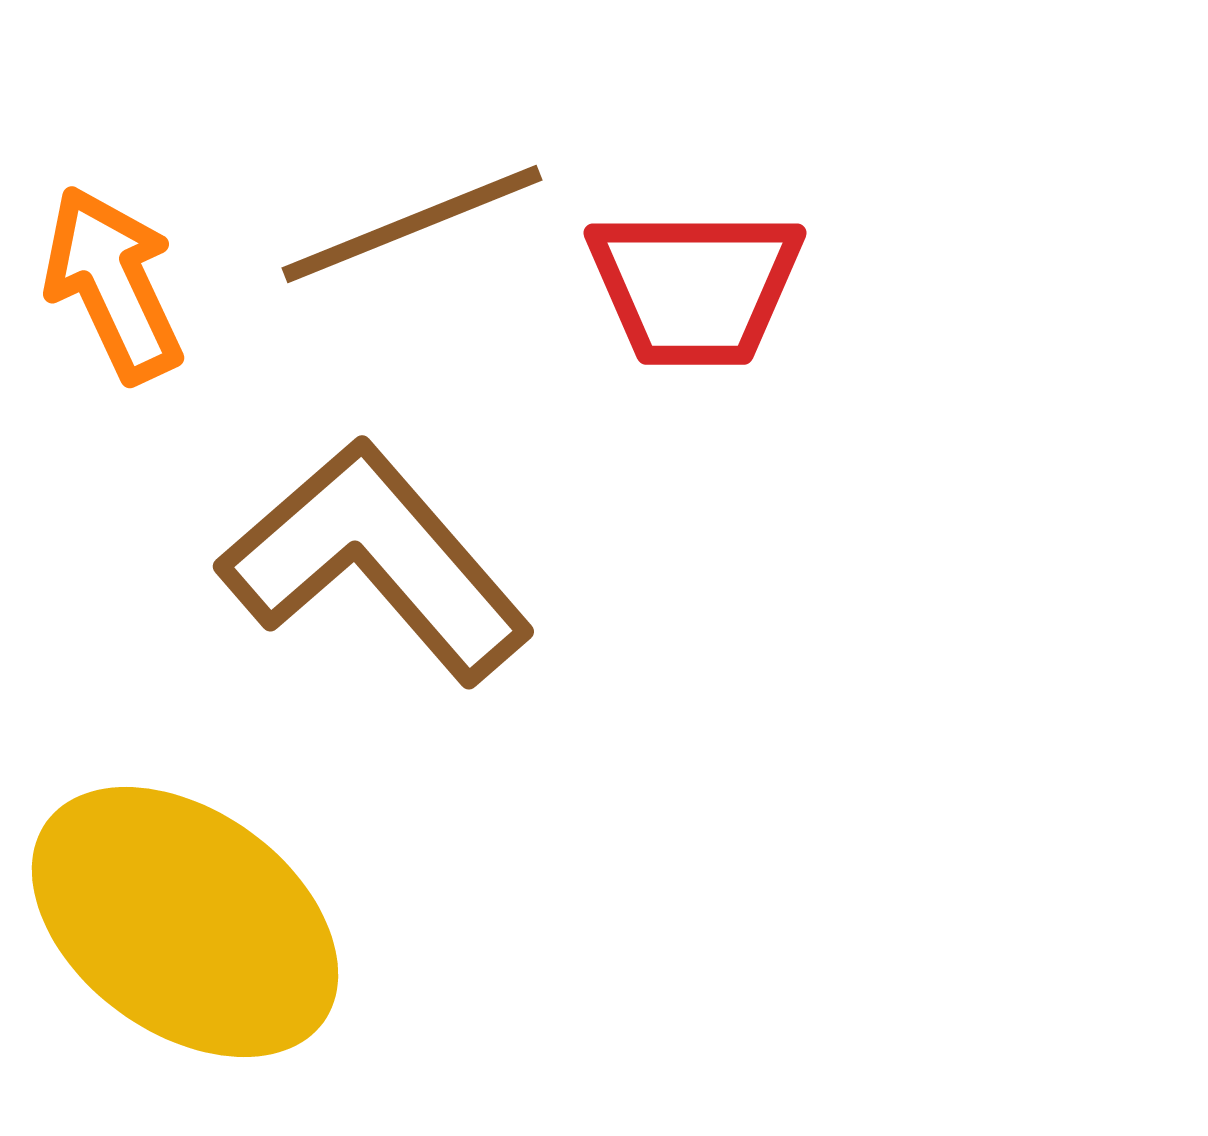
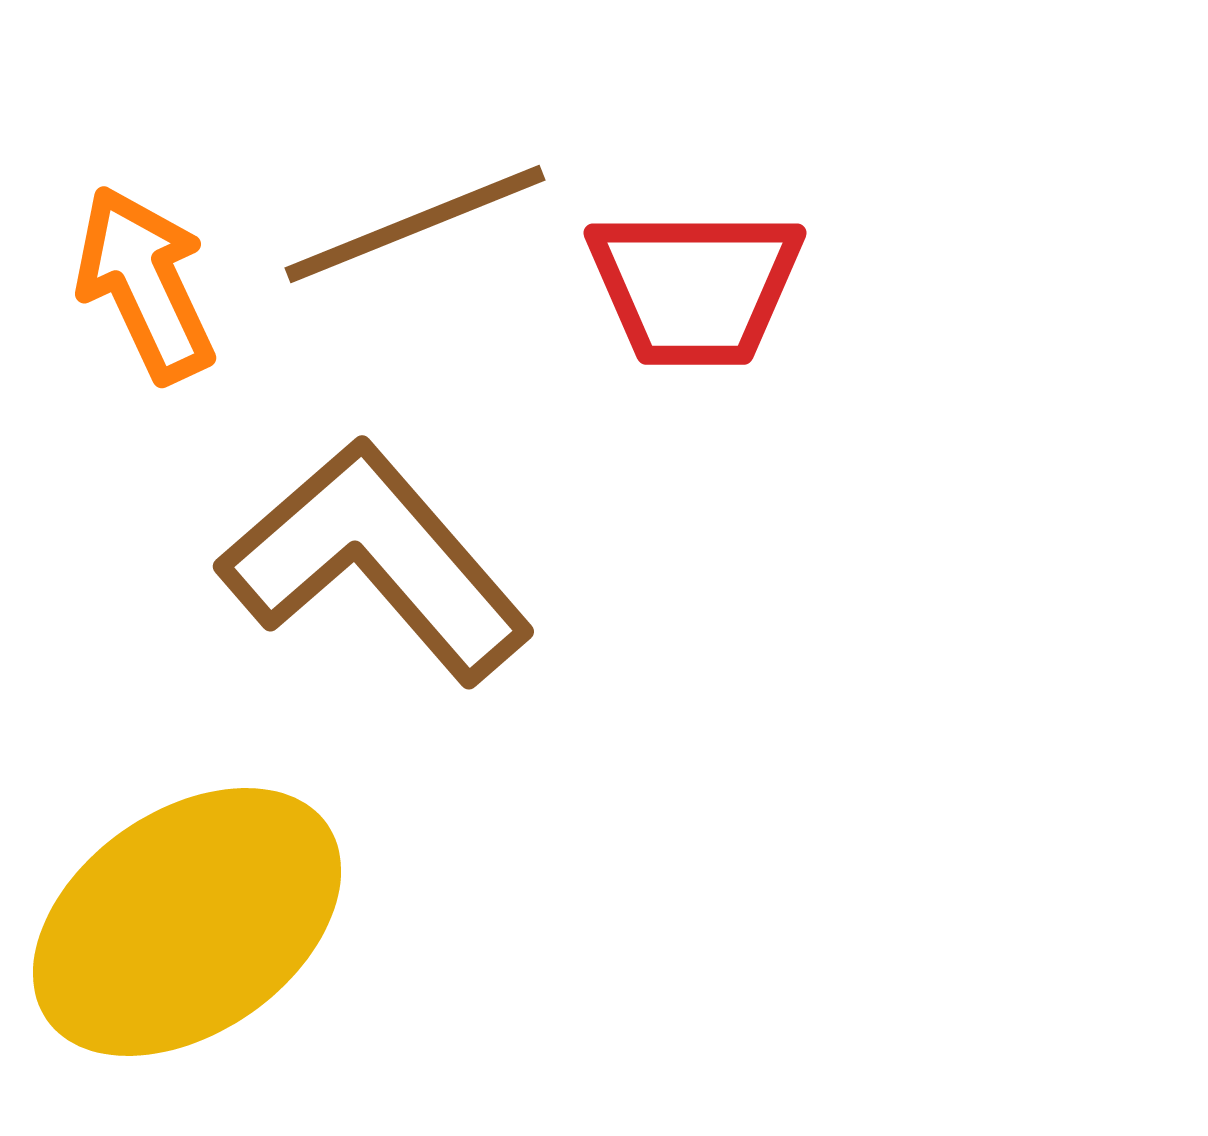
brown line: moved 3 px right
orange arrow: moved 32 px right
yellow ellipse: moved 2 px right; rotated 71 degrees counterclockwise
